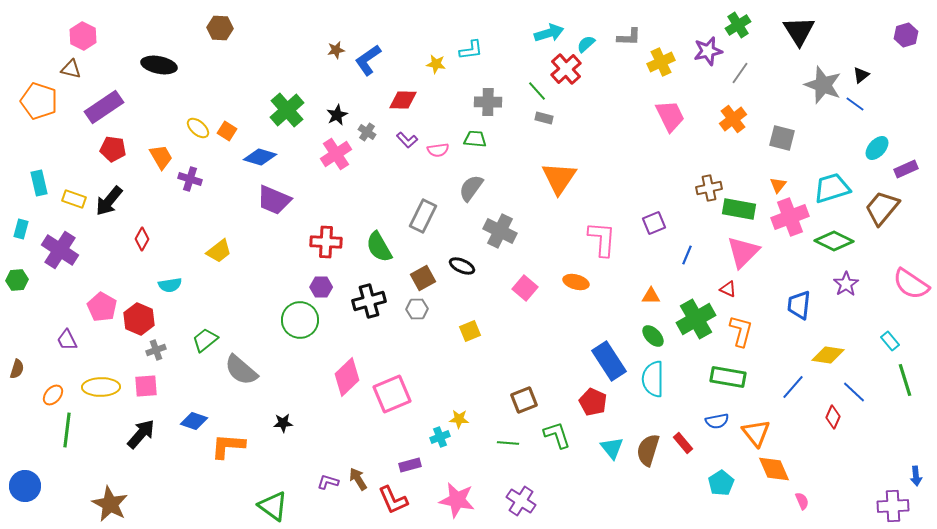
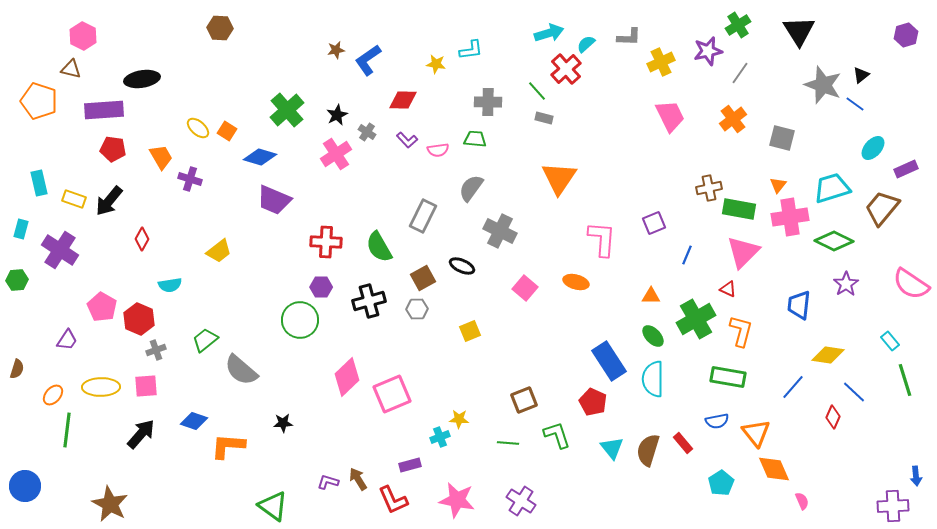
black ellipse at (159, 65): moved 17 px left, 14 px down; rotated 20 degrees counterclockwise
purple rectangle at (104, 107): moved 3 px down; rotated 30 degrees clockwise
cyan ellipse at (877, 148): moved 4 px left
pink cross at (790, 217): rotated 12 degrees clockwise
purple trapezoid at (67, 340): rotated 120 degrees counterclockwise
